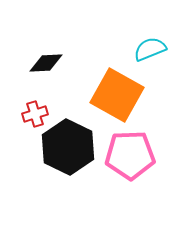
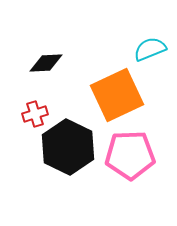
orange square: rotated 36 degrees clockwise
